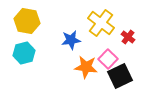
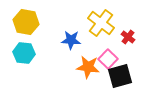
yellow hexagon: moved 1 px left, 1 px down
blue star: rotated 12 degrees clockwise
cyan hexagon: rotated 20 degrees clockwise
orange star: moved 2 px right
black square: rotated 10 degrees clockwise
